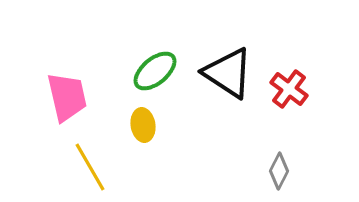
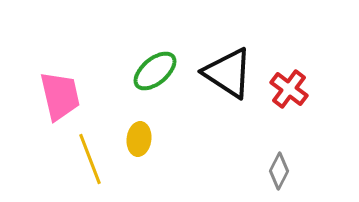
pink trapezoid: moved 7 px left, 1 px up
yellow ellipse: moved 4 px left, 14 px down; rotated 16 degrees clockwise
yellow line: moved 8 px up; rotated 9 degrees clockwise
